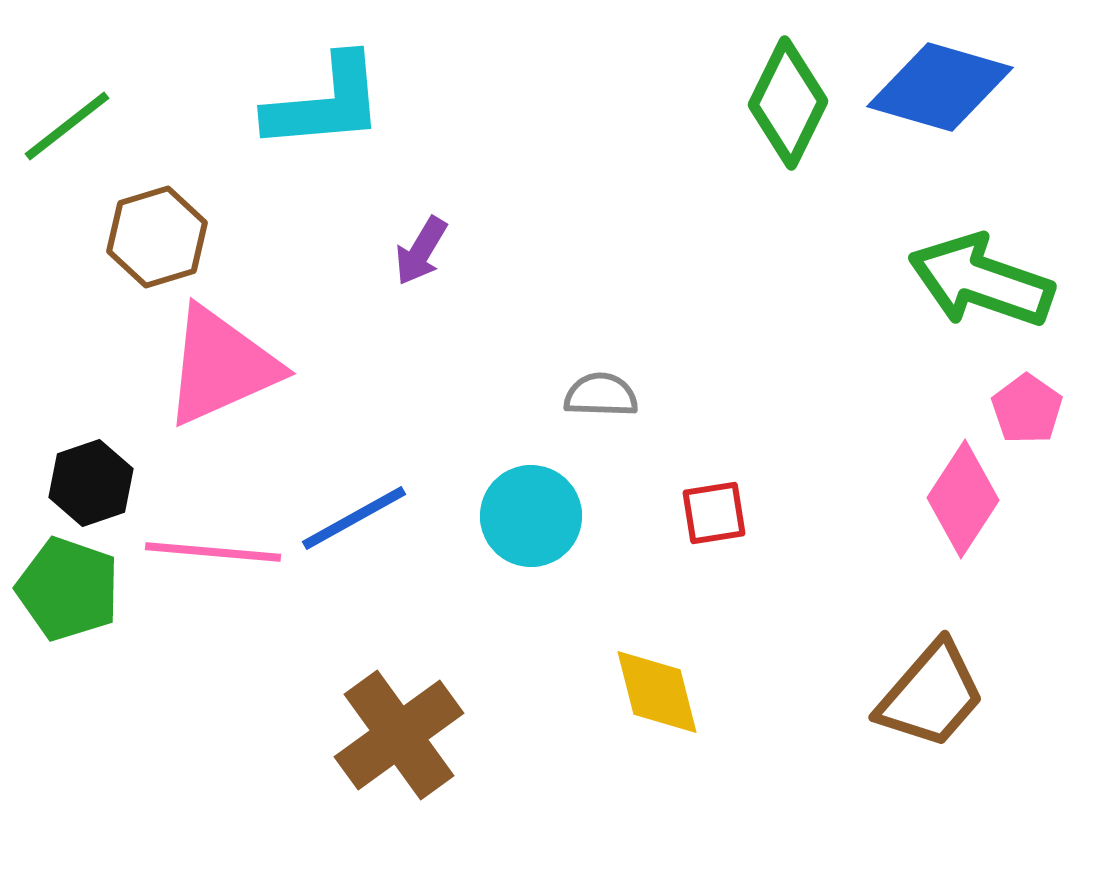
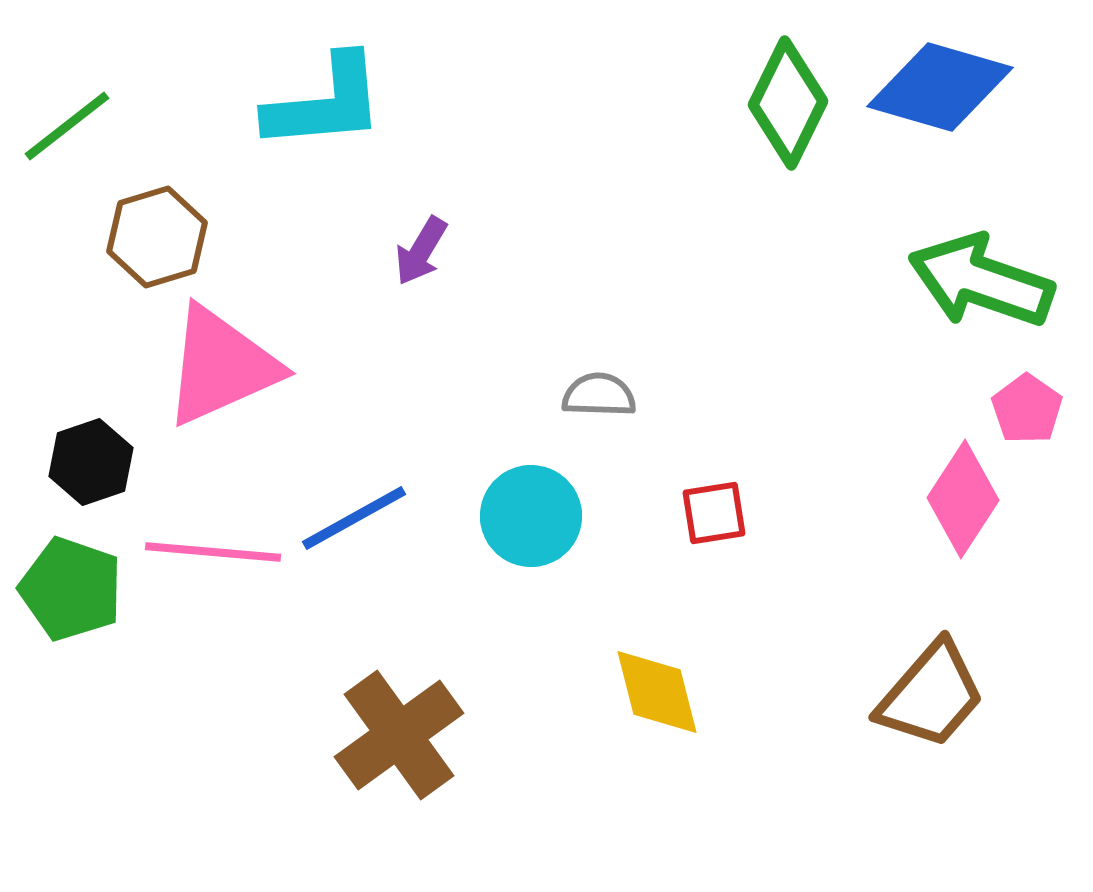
gray semicircle: moved 2 px left
black hexagon: moved 21 px up
green pentagon: moved 3 px right
